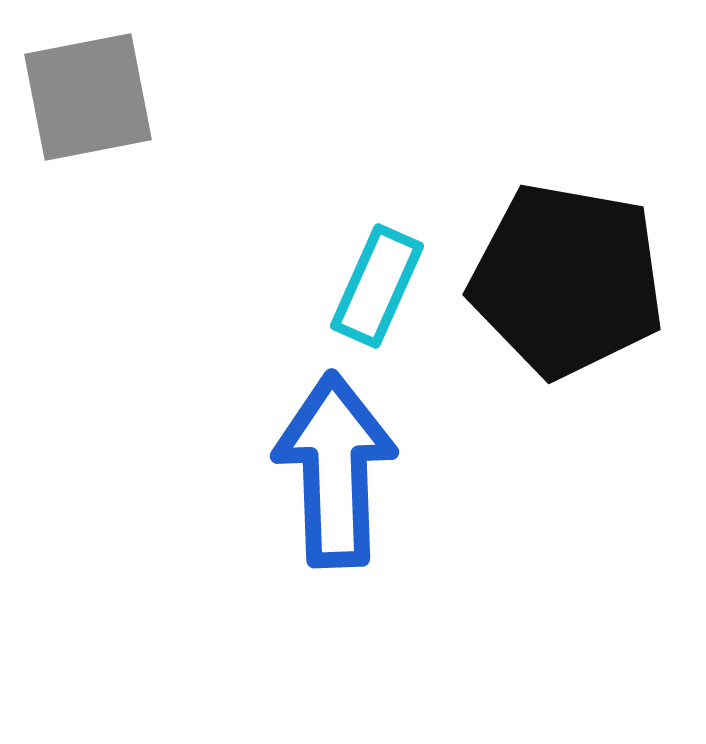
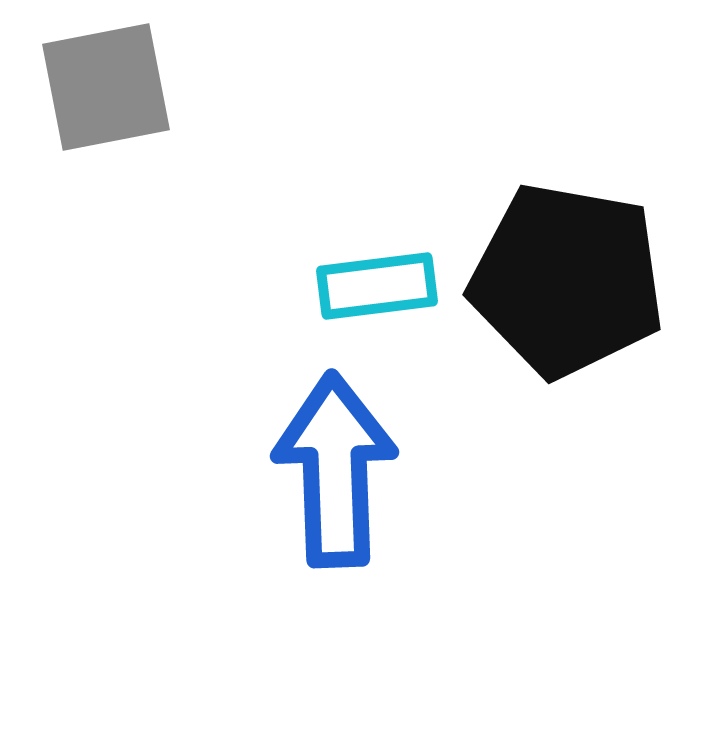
gray square: moved 18 px right, 10 px up
cyan rectangle: rotated 59 degrees clockwise
